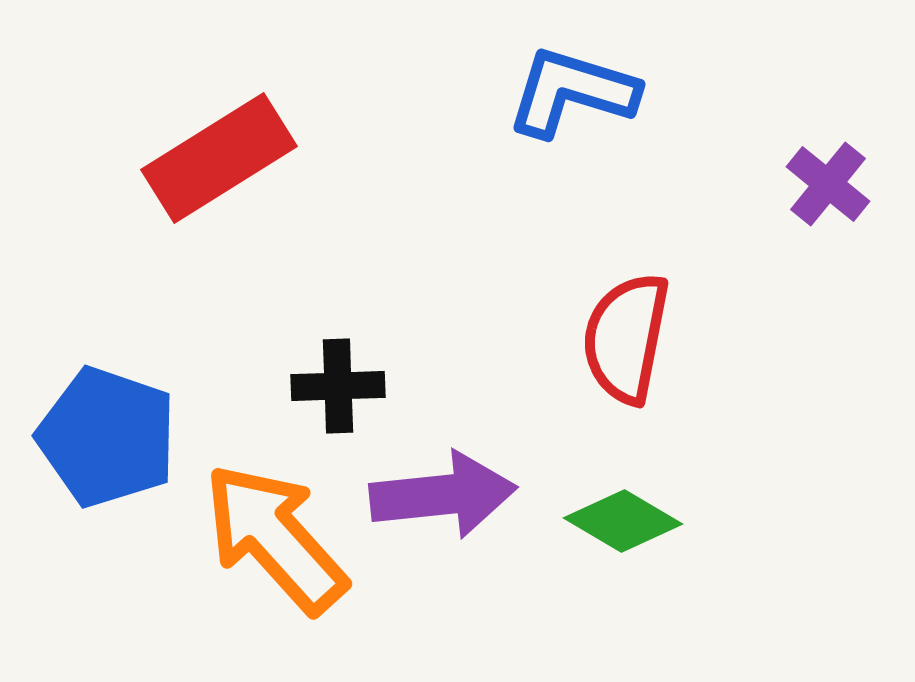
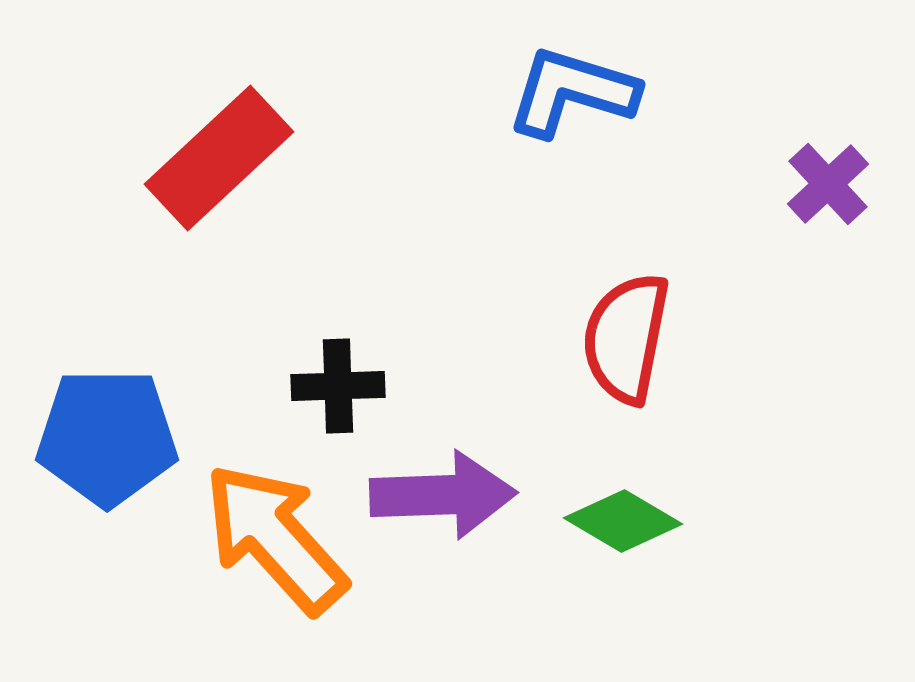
red rectangle: rotated 11 degrees counterclockwise
purple cross: rotated 8 degrees clockwise
blue pentagon: rotated 19 degrees counterclockwise
purple arrow: rotated 4 degrees clockwise
